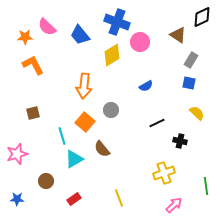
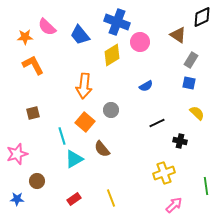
brown circle: moved 9 px left
yellow line: moved 8 px left
